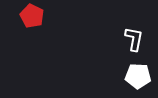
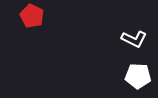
white L-shape: rotated 105 degrees clockwise
